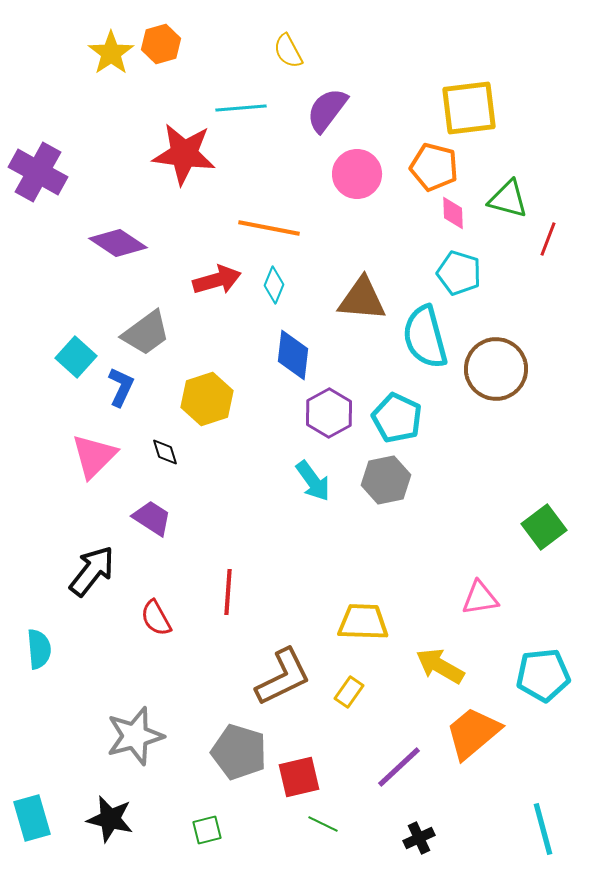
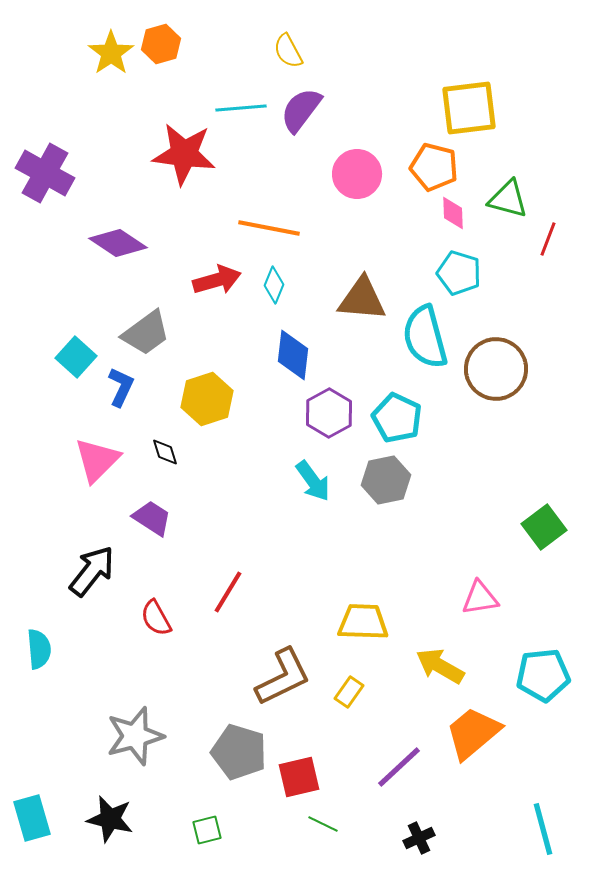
purple semicircle at (327, 110): moved 26 px left
purple cross at (38, 172): moved 7 px right, 1 px down
pink triangle at (94, 456): moved 3 px right, 4 px down
red line at (228, 592): rotated 27 degrees clockwise
